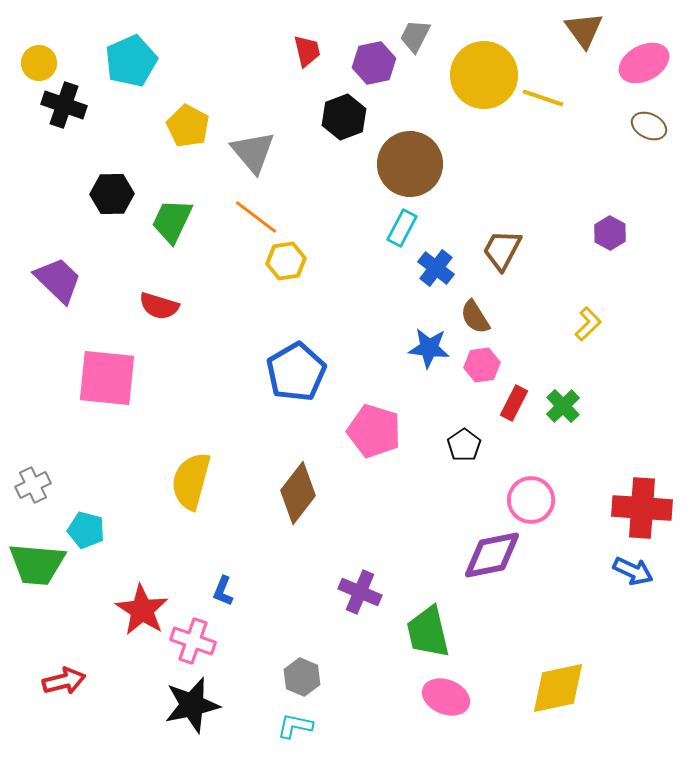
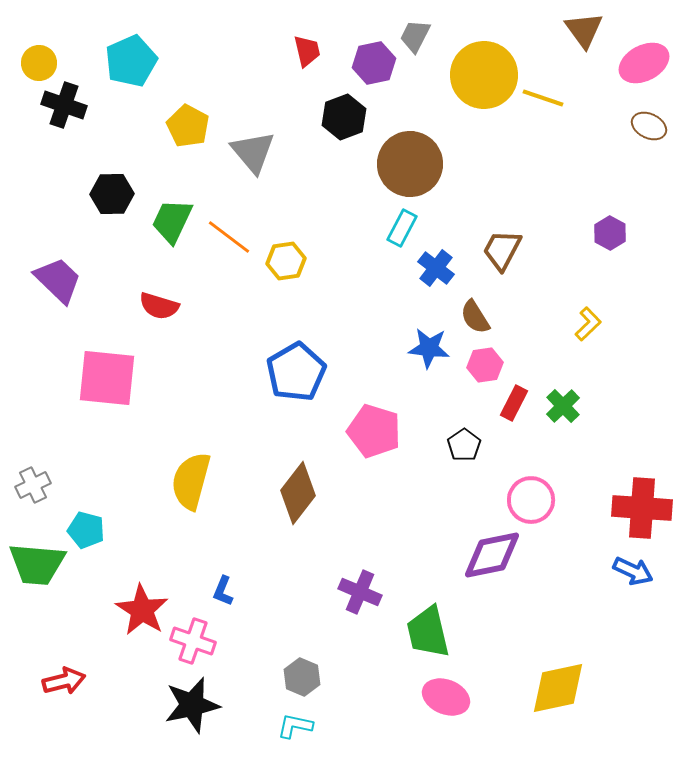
orange line at (256, 217): moved 27 px left, 20 px down
pink hexagon at (482, 365): moved 3 px right
